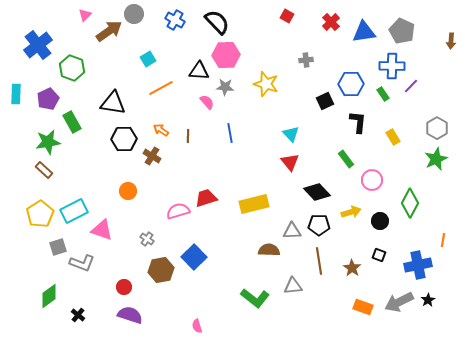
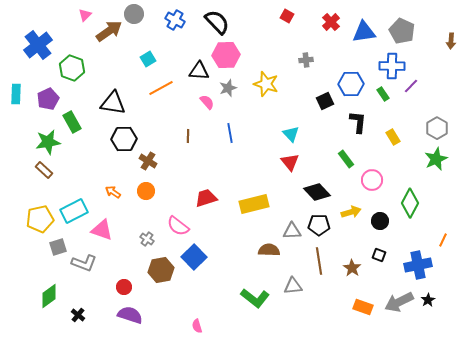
gray star at (225, 87): moved 3 px right, 1 px down; rotated 24 degrees counterclockwise
orange arrow at (161, 130): moved 48 px left, 62 px down
brown cross at (152, 156): moved 4 px left, 5 px down
orange circle at (128, 191): moved 18 px right
pink semicircle at (178, 211): moved 15 px down; rotated 125 degrees counterclockwise
yellow pentagon at (40, 214): moved 5 px down; rotated 20 degrees clockwise
orange line at (443, 240): rotated 16 degrees clockwise
gray L-shape at (82, 263): moved 2 px right
